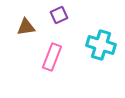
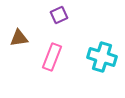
brown triangle: moved 7 px left, 11 px down
cyan cross: moved 1 px right, 12 px down
